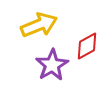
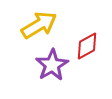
yellow arrow: rotated 9 degrees counterclockwise
